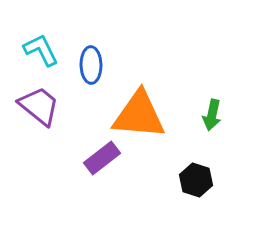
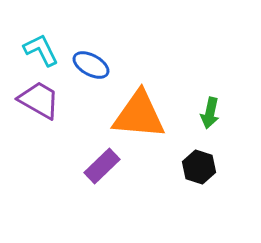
blue ellipse: rotated 60 degrees counterclockwise
purple trapezoid: moved 6 px up; rotated 9 degrees counterclockwise
green arrow: moved 2 px left, 2 px up
purple rectangle: moved 8 px down; rotated 6 degrees counterclockwise
black hexagon: moved 3 px right, 13 px up
